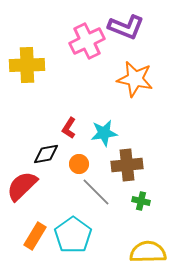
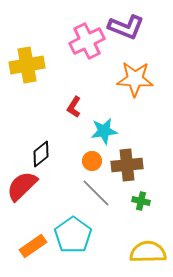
yellow cross: rotated 8 degrees counterclockwise
orange star: rotated 9 degrees counterclockwise
red L-shape: moved 5 px right, 21 px up
cyan star: moved 2 px up
black diamond: moved 5 px left; rotated 28 degrees counterclockwise
orange circle: moved 13 px right, 3 px up
gray line: moved 1 px down
orange rectangle: moved 2 px left, 10 px down; rotated 24 degrees clockwise
